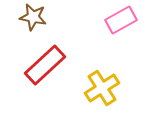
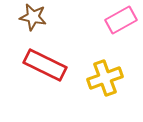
red rectangle: rotated 69 degrees clockwise
yellow cross: moved 3 px right, 10 px up; rotated 12 degrees clockwise
